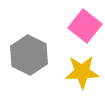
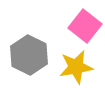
yellow star: moved 6 px left, 5 px up; rotated 8 degrees counterclockwise
